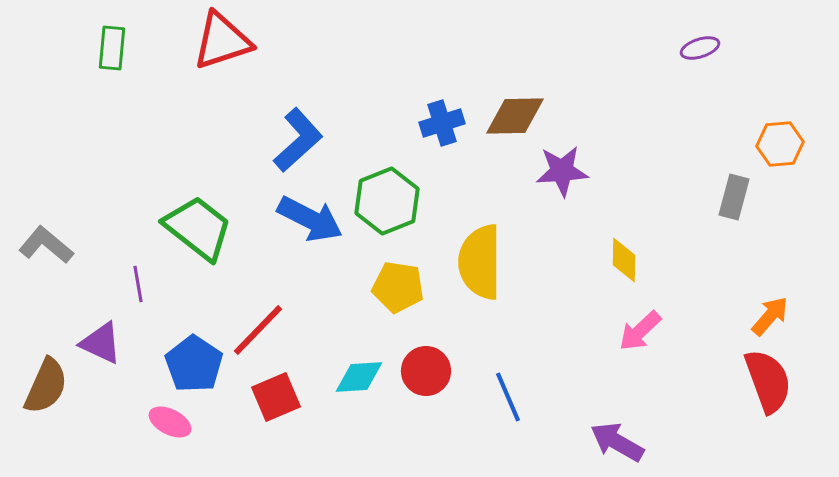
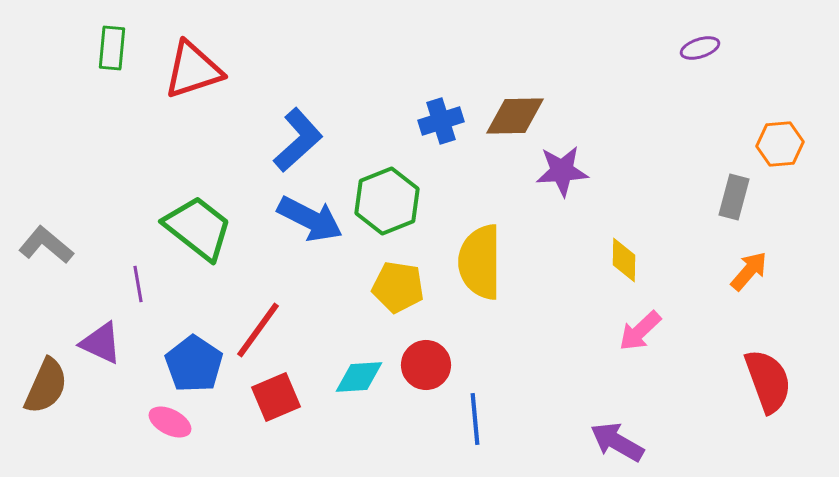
red triangle: moved 29 px left, 29 px down
blue cross: moved 1 px left, 2 px up
orange arrow: moved 21 px left, 45 px up
red line: rotated 8 degrees counterclockwise
red circle: moved 6 px up
blue line: moved 33 px left, 22 px down; rotated 18 degrees clockwise
